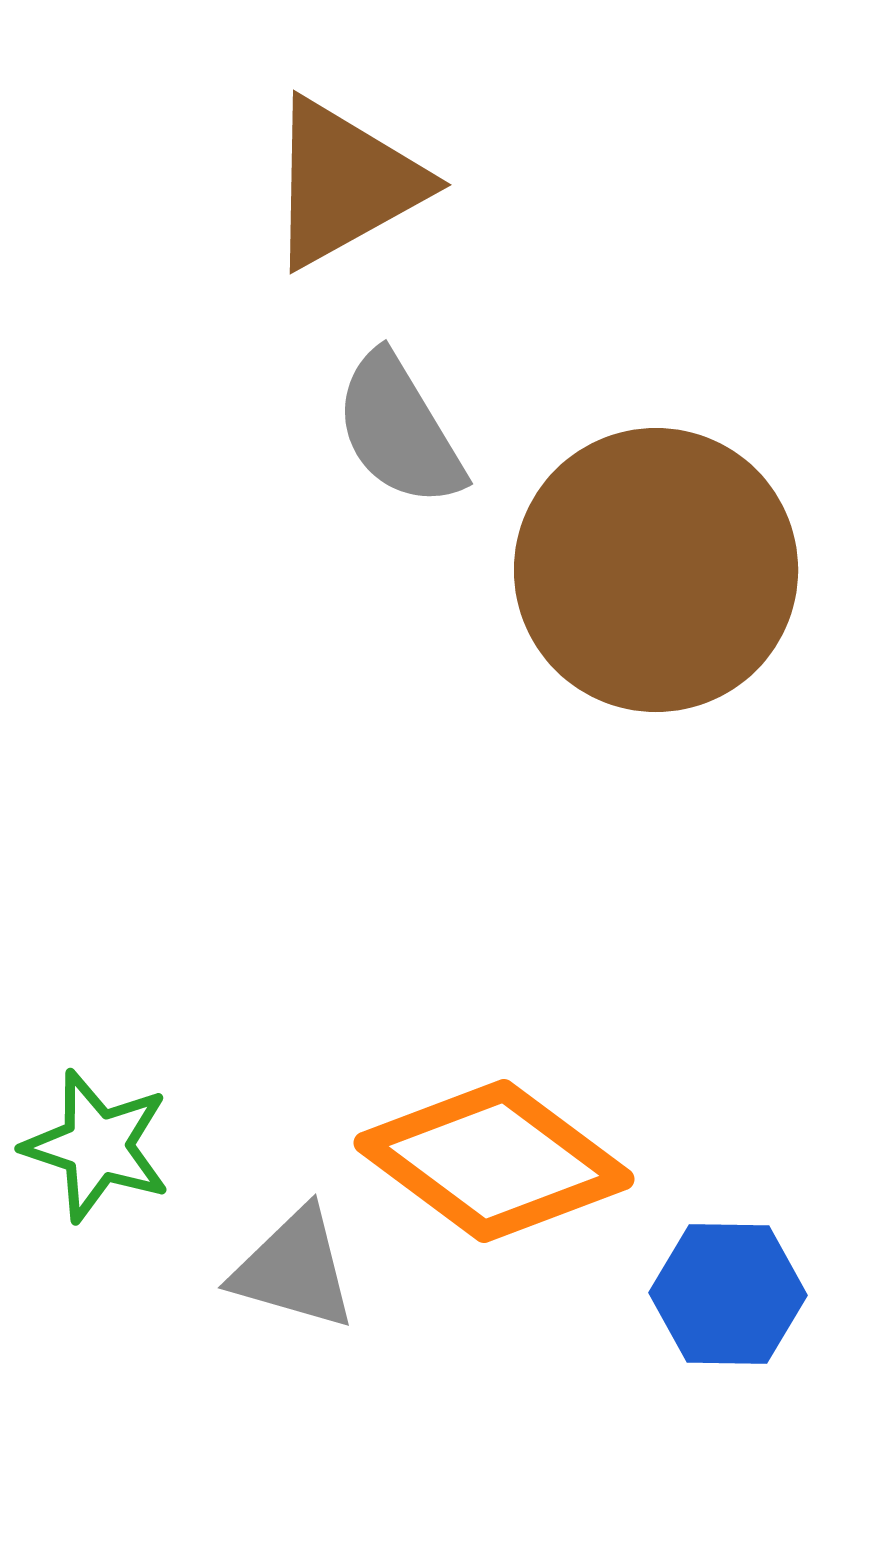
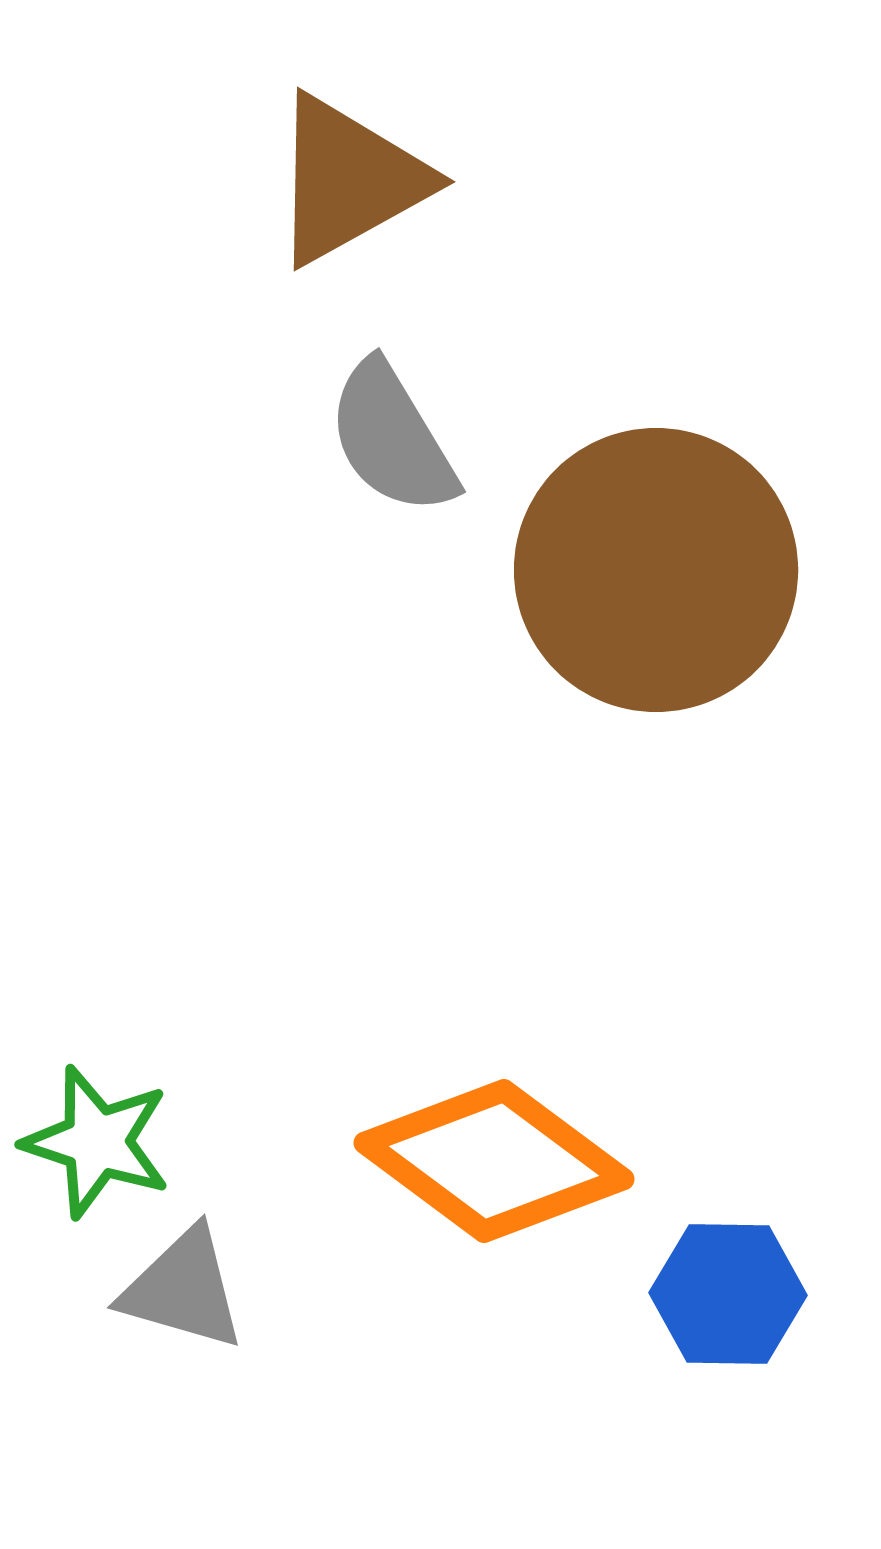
brown triangle: moved 4 px right, 3 px up
gray semicircle: moved 7 px left, 8 px down
green star: moved 4 px up
gray triangle: moved 111 px left, 20 px down
